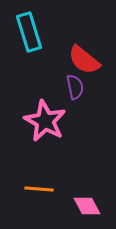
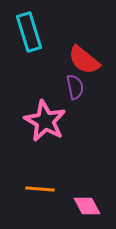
orange line: moved 1 px right
